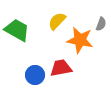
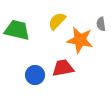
gray semicircle: rotated 152 degrees clockwise
green trapezoid: rotated 16 degrees counterclockwise
red trapezoid: moved 2 px right
